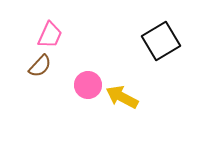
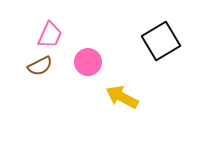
brown semicircle: rotated 20 degrees clockwise
pink circle: moved 23 px up
